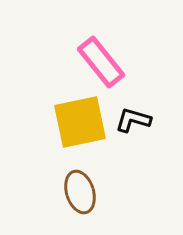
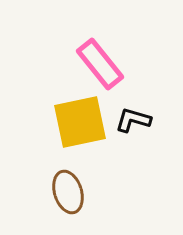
pink rectangle: moved 1 px left, 2 px down
brown ellipse: moved 12 px left
